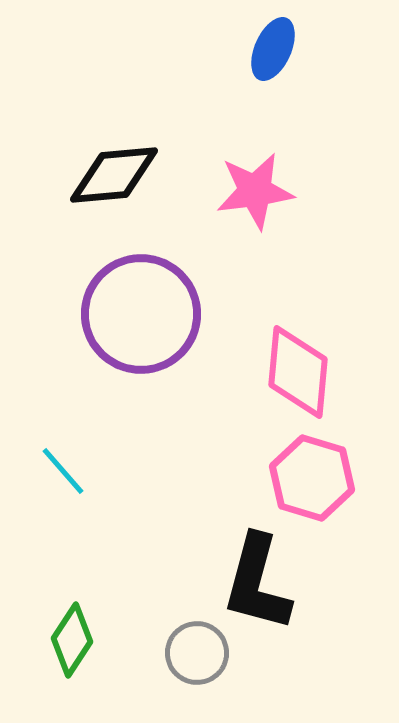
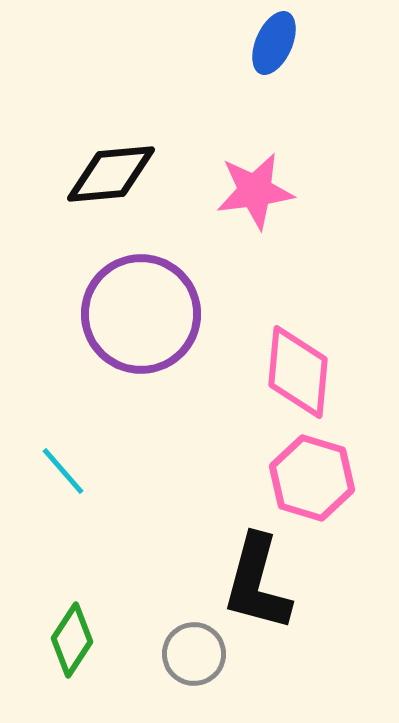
blue ellipse: moved 1 px right, 6 px up
black diamond: moved 3 px left, 1 px up
gray circle: moved 3 px left, 1 px down
